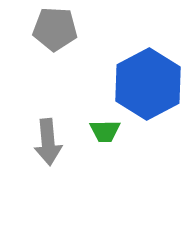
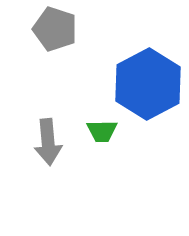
gray pentagon: rotated 15 degrees clockwise
green trapezoid: moved 3 px left
